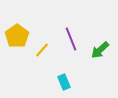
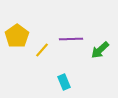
purple line: rotated 70 degrees counterclockwise
